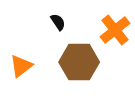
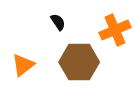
orange cross: rotated 16 degrees clockwise
orange triangle: moved 2 px right, 1 px up
